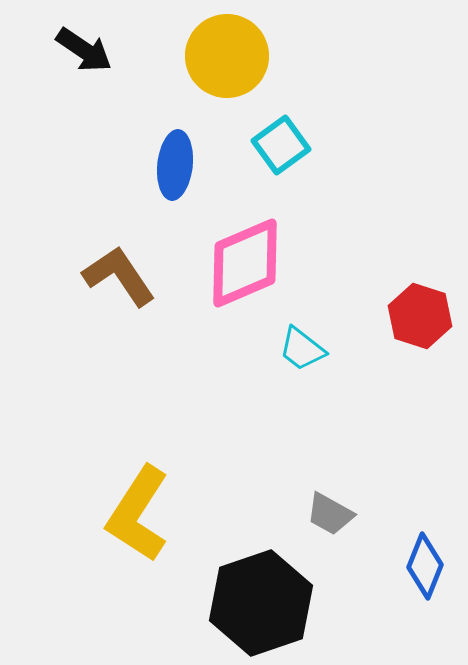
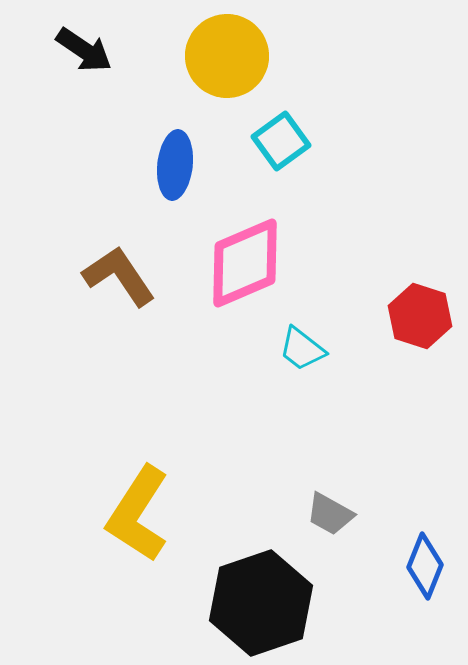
cyan square: moved 4 px up
